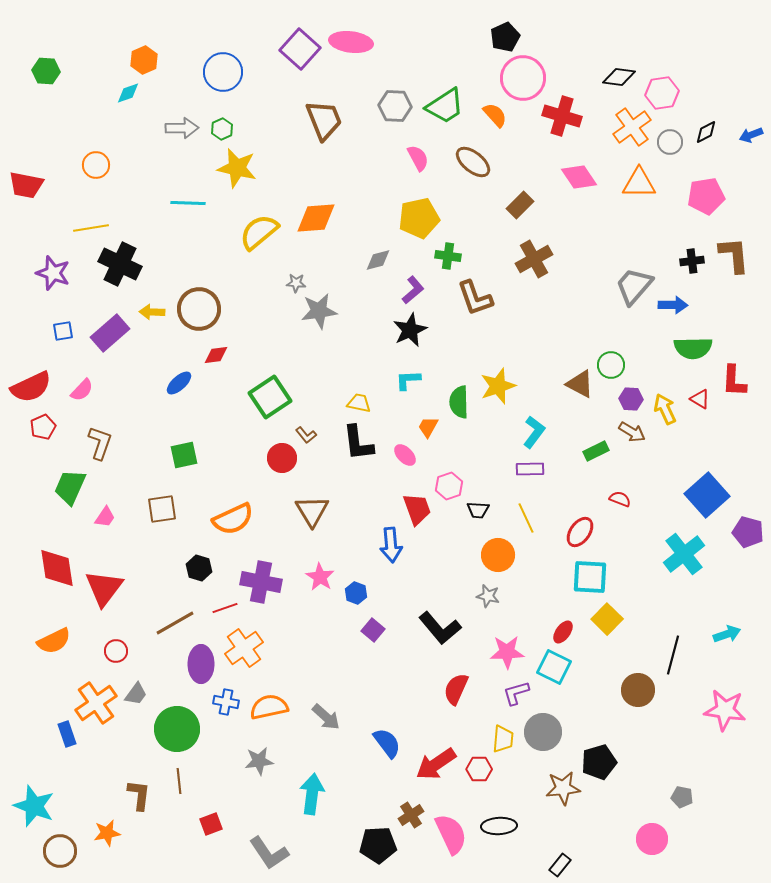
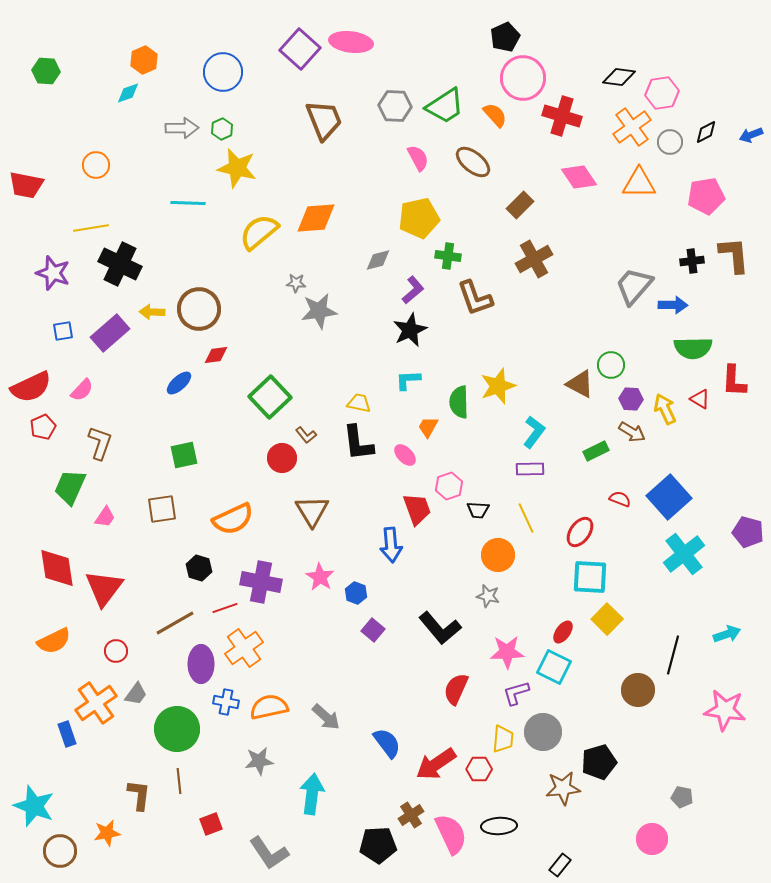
green square at (270, 397): rotated 9 degrees counterclockwise
blue square at (707, 495): moved 38 px left, 2 px down
